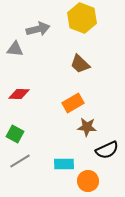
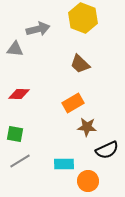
yellow hexagon: moved 1 px right
green square: rotated 18 degrees counterclockwise
